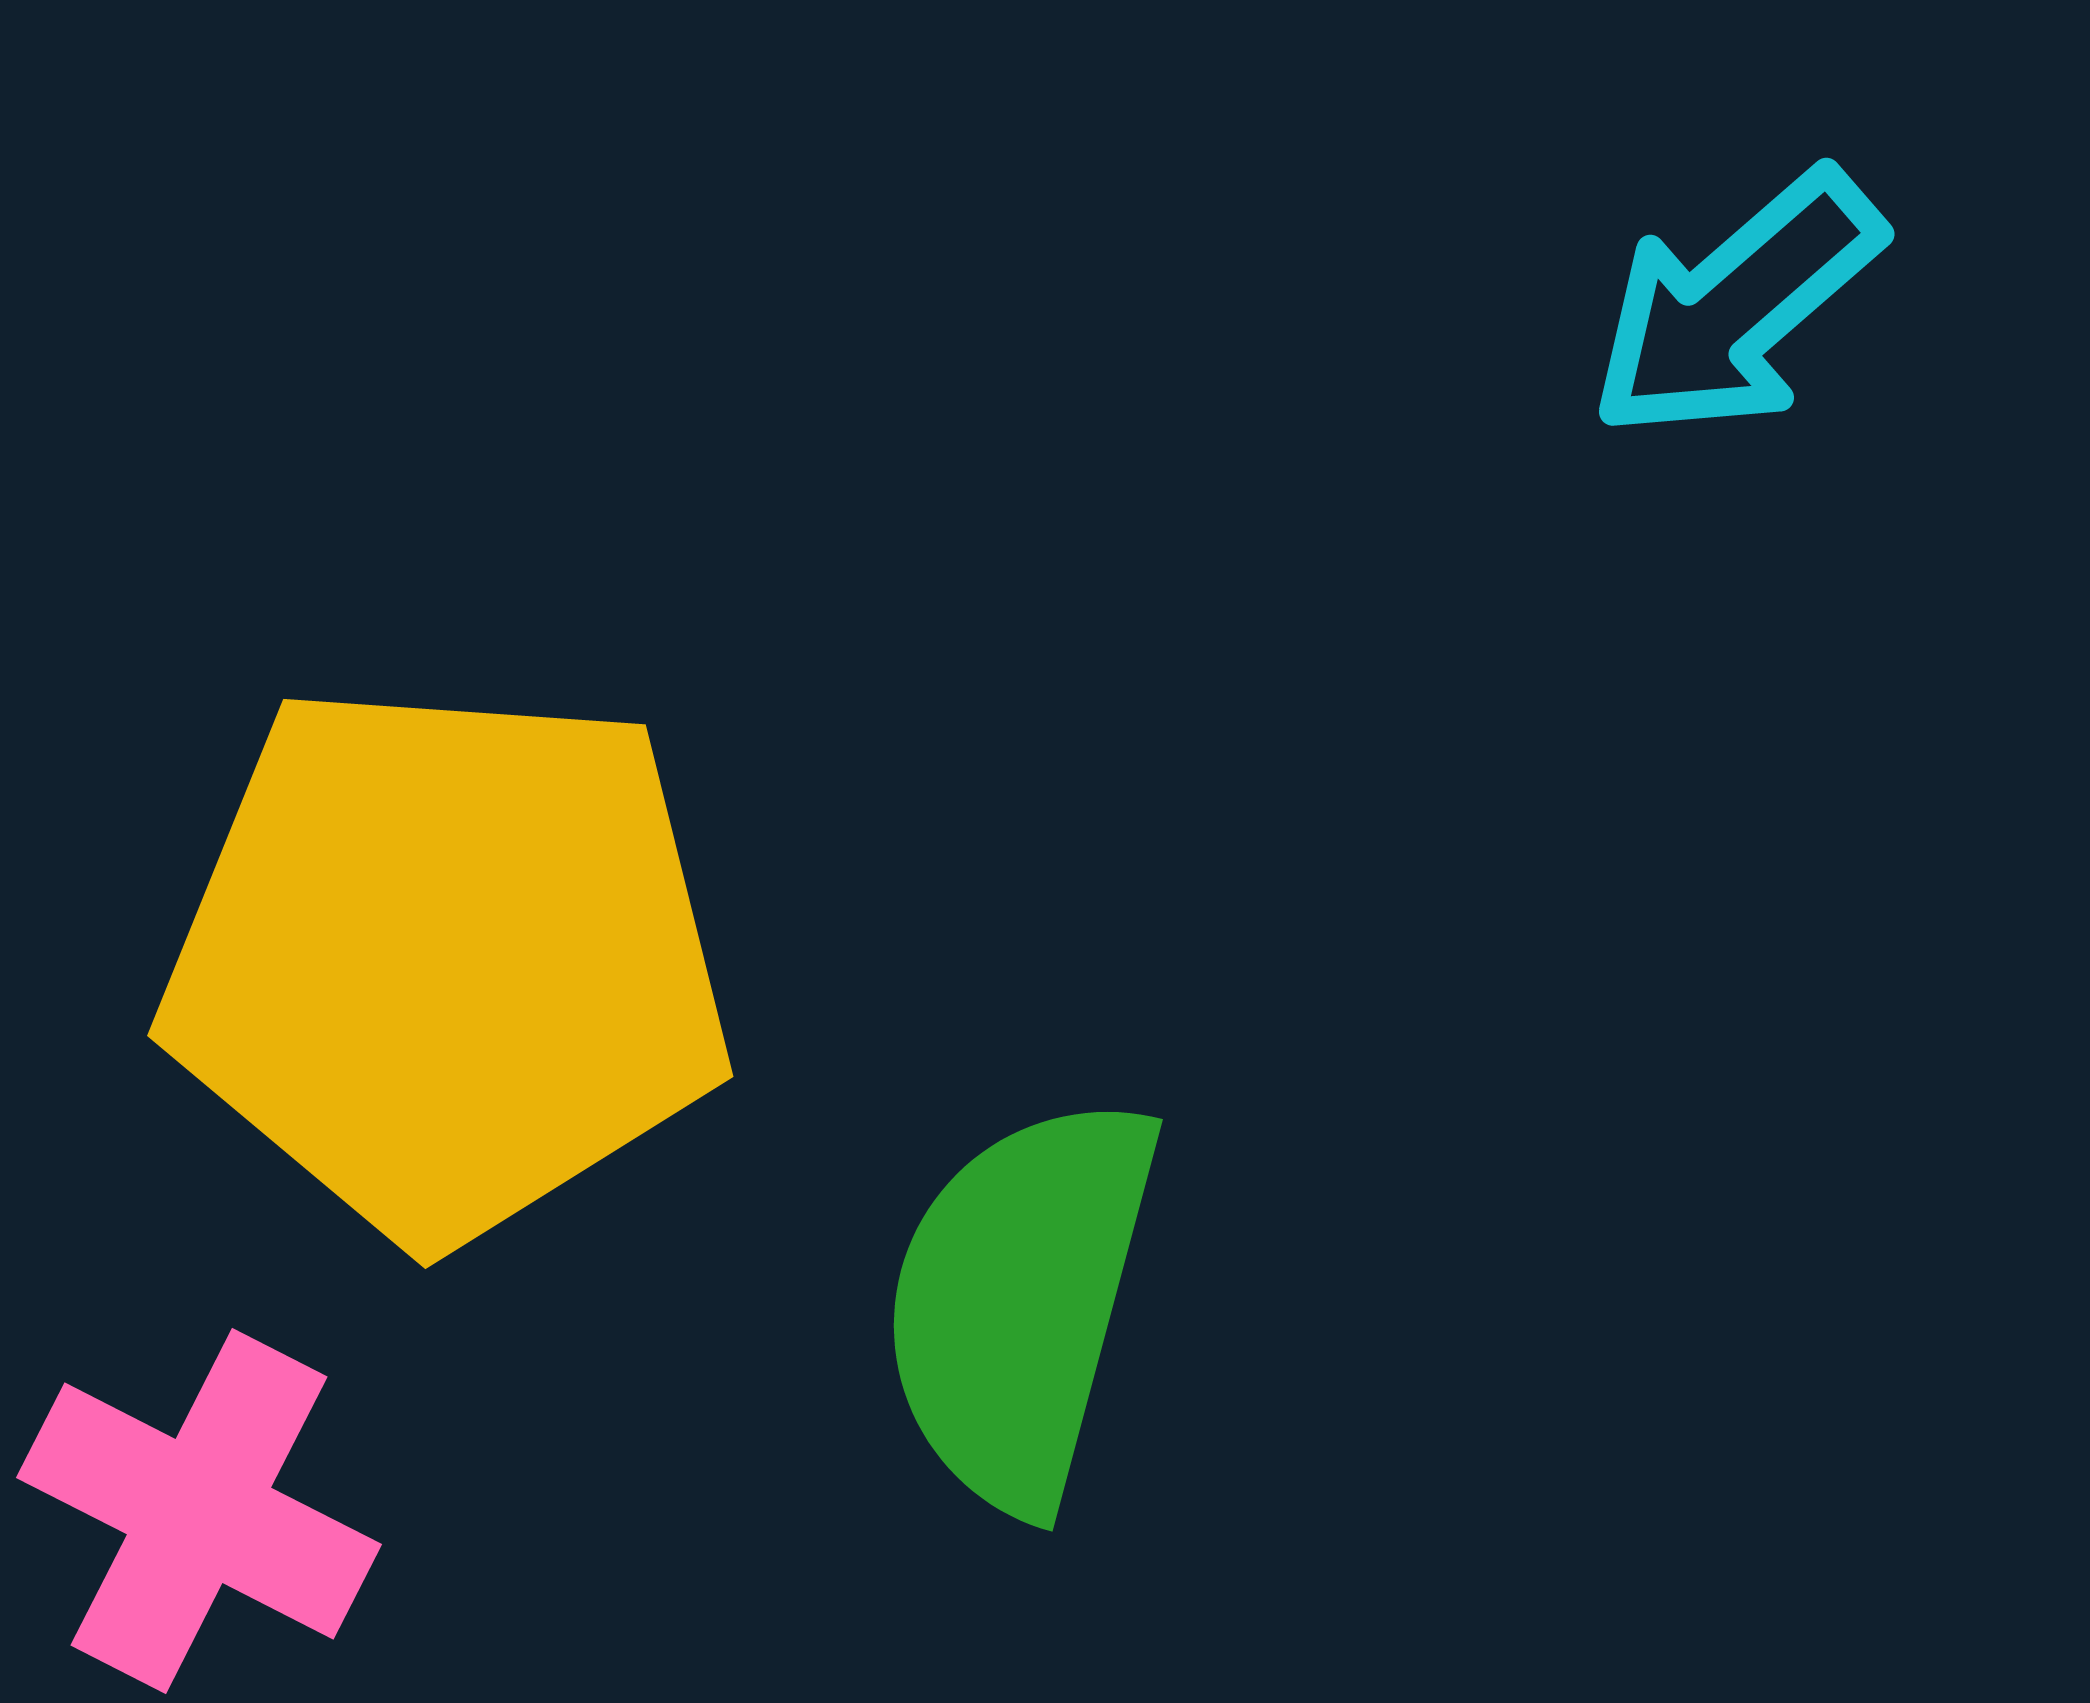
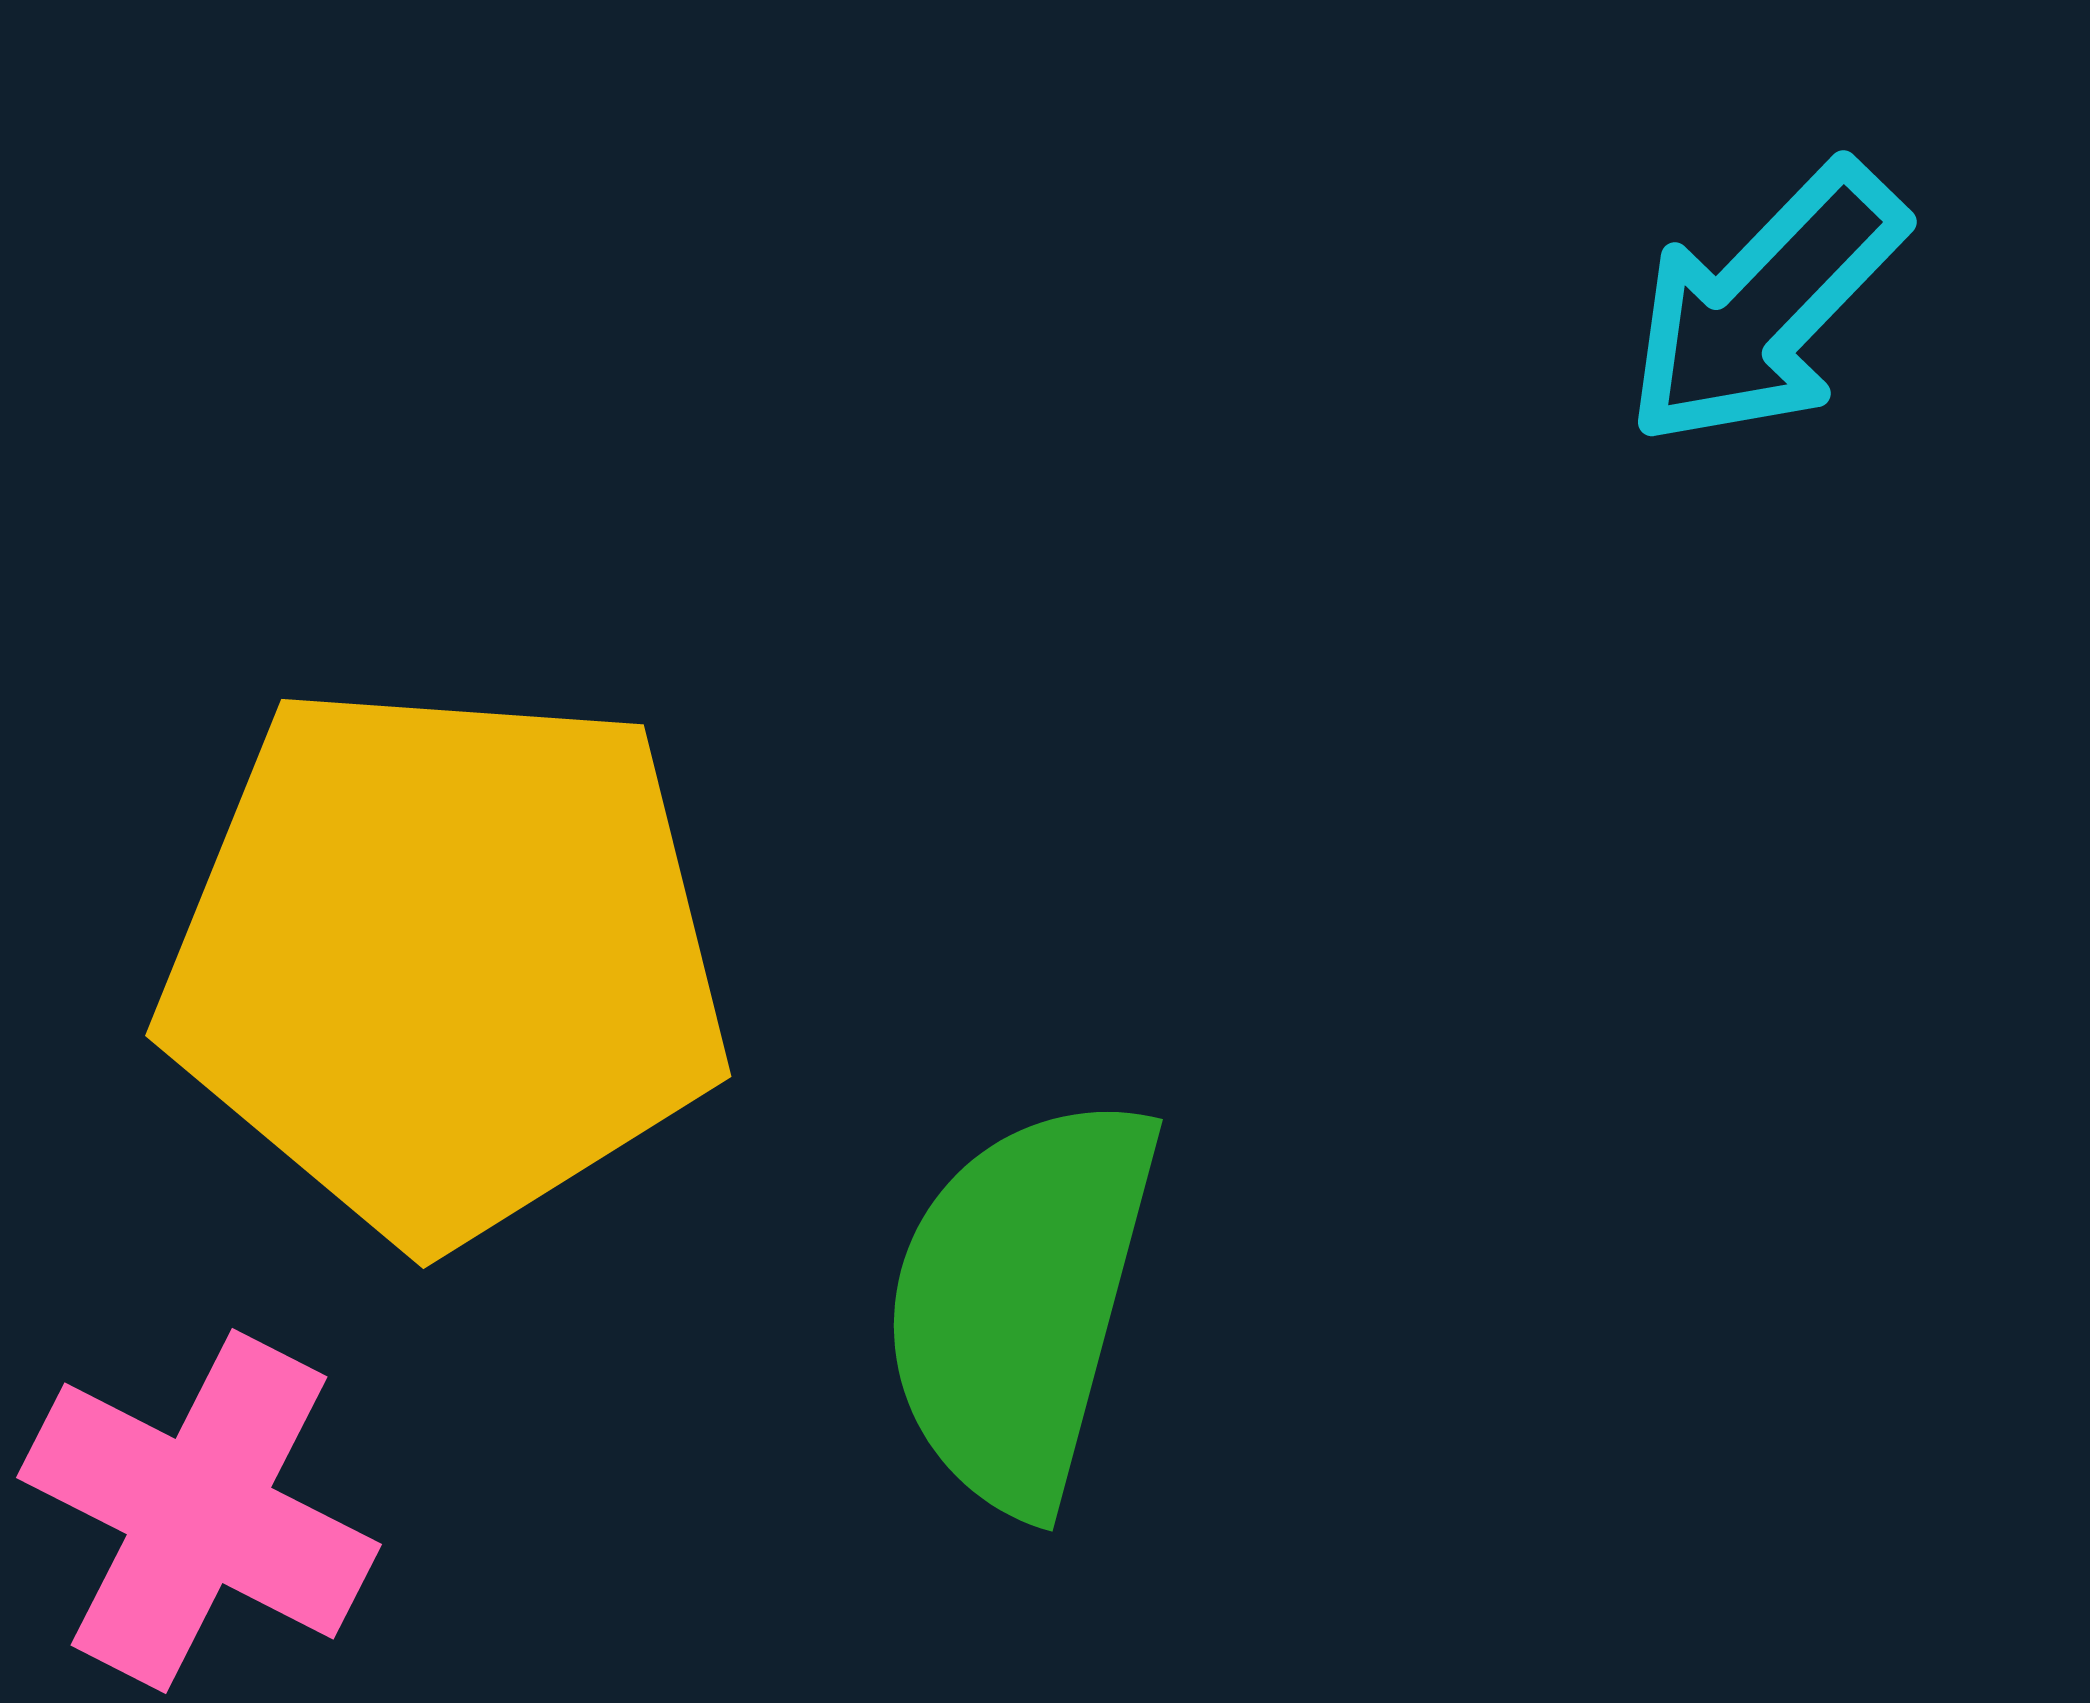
cyan arrow: moved 29 px right; rotated 5 degrees counterclockwise
yellow pentagon: moved 2 px left
